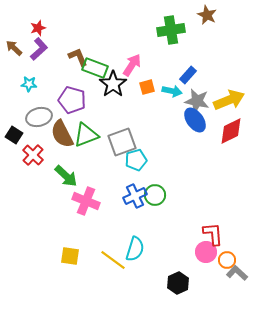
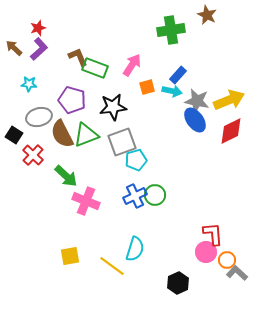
blue rectangle: moved 10 px left
black star: moved 23 px down; rotated 28 degrees clockwise
yellow square: rotated 18 degrees counterclockwise
yellow line: moved 1 px left, 6 px down
